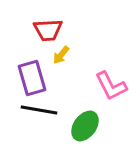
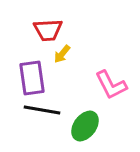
yellow arrow: moved 1 px right, 1 px up
purple rectangle: rotated 8 degrees clockwise
pink L-shape: moved 1 px up
black line: moved 3 px right
